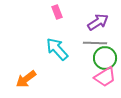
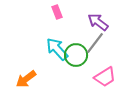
purple arrow: rotated 110 degrees counterclockwise
gray line: rotated 55 degrees counterclockwise
green circle: moved 29 px left, 3 px up
